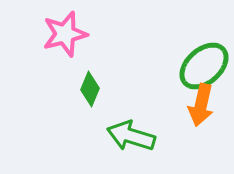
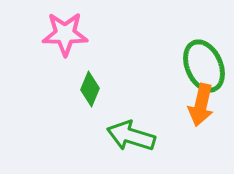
pink star: rotated 15 degrees clockwise
green ellipse: rotated 72 degrees counterclockwise
